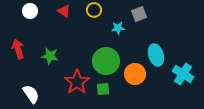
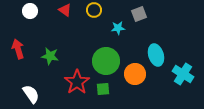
red triangle: moved 1 px right, 1 px up
